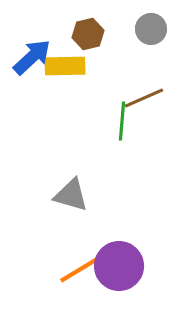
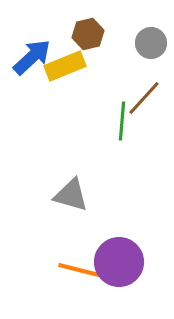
gray circle: moved 14 px down
yellow rectangle: rotated 21 degrees counterclockwise
brown line: rotated 24 degrees counterclockwise
purple circle: moved 4 px up
orange line: rotated 45 degrees clockwise
